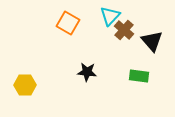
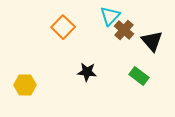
orange square: moved 5 px left, 4 px down; rotated 15 degrees clockwise
green rectangle: rotated 30 degrees clockwise
